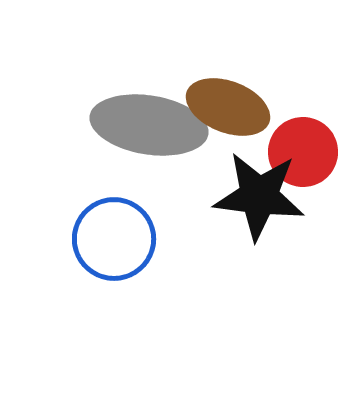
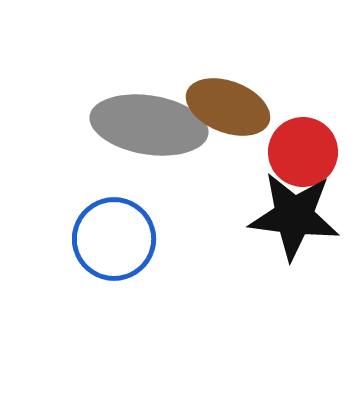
black star: moved 35 px right, 20 px down
